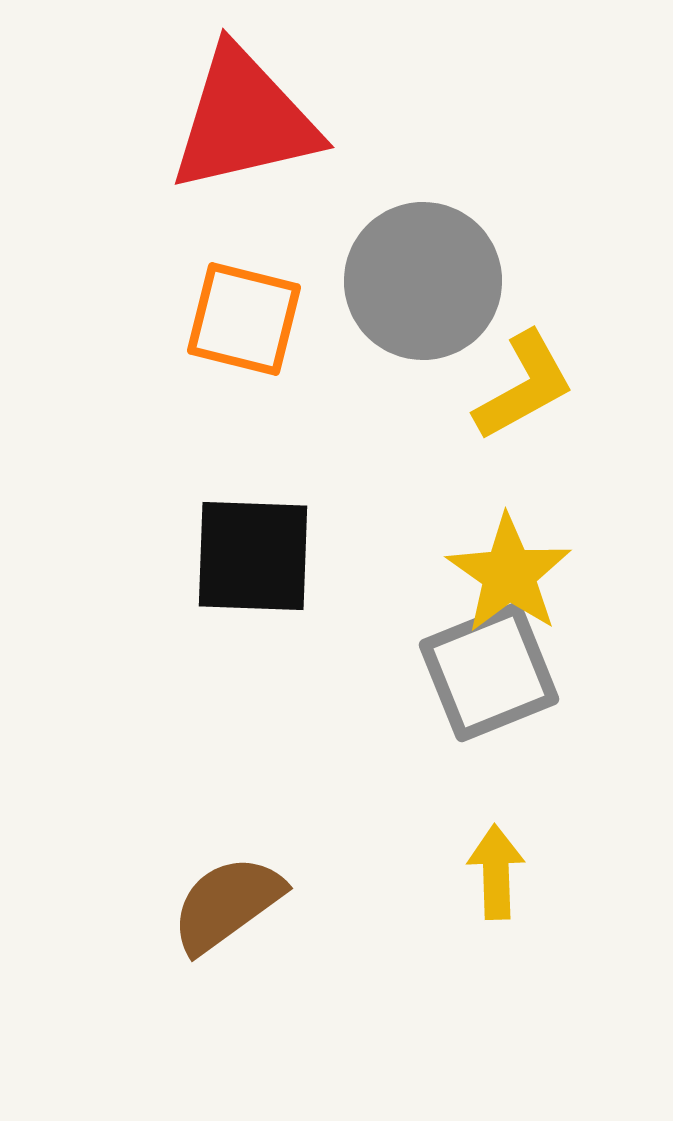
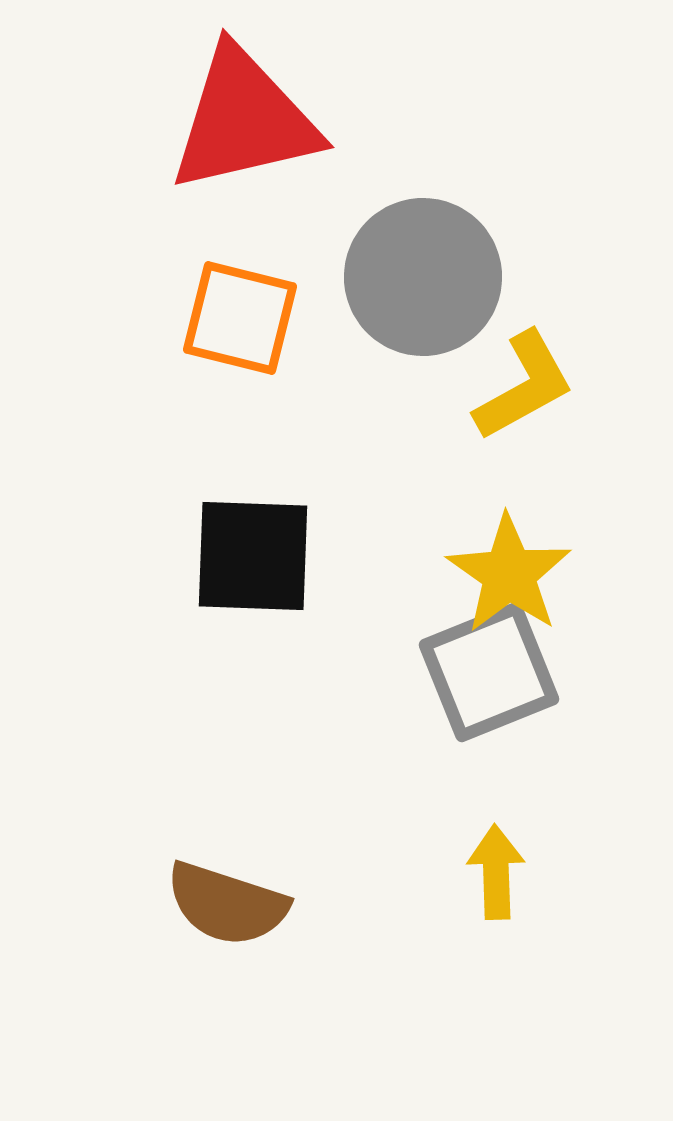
gray circle: moved 4 px up
orange square: moved 4 px left, 1 px up
brown semicircle: rotated 126 degrees counterclockwise
